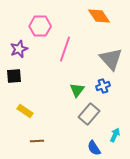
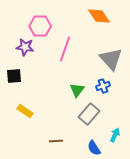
purple star: moved 6 px right, 2 px up; rotated 30 degrees clockwise
brown line: moved 19 px right
